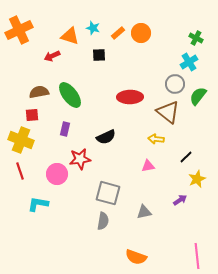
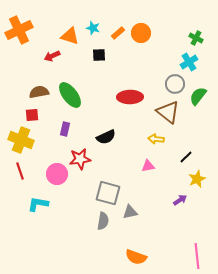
gray triangle: moved 14 px left
